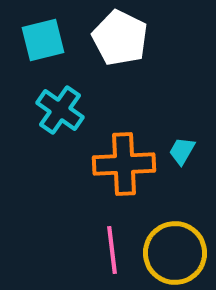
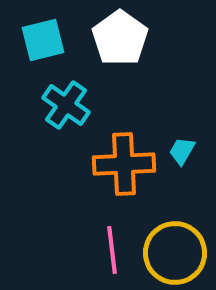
white pentagon: rotated 10 degrees clockwise
cyan cross: moved 6 px right, 5 px up
